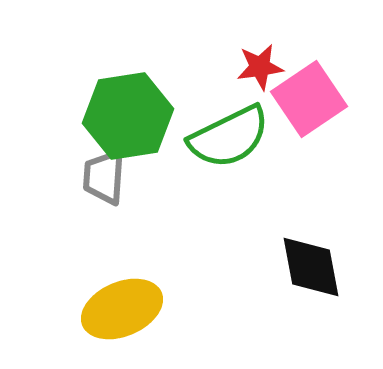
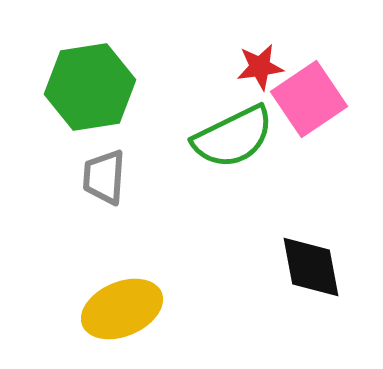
green hexagon: moved 38 px left, 29 px up
green semicircle: moved 4 px right
